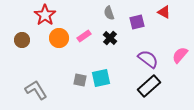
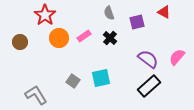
brown circle: moved 2 px left, 2 px down
pink semicircle: moved 3 px left, 2 px down
gray square: moved 7 px left, 1 px down; rotated 24 degrees clockwise
gray L-shape: moved 5 px down
